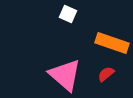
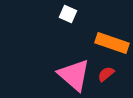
pink triangle: moved 9 px right
